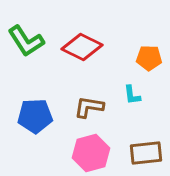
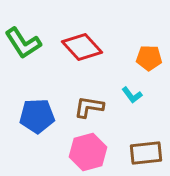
green L-shape: moved 3 px left, 2 px down
red diamond: rotated 21 degrees clockwise
cyan L-shape: rotated 30 degrees counterclockwise
blue pentagon: moved 2 px right
pink hexagon: moved 3 px left, 1 px up
